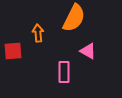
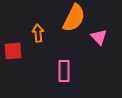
pink triangle: moved 11 px right, 14 px up; rotated 18 degrees clockwise
pink rectangle: moved 1 px up
